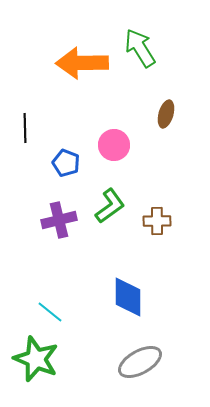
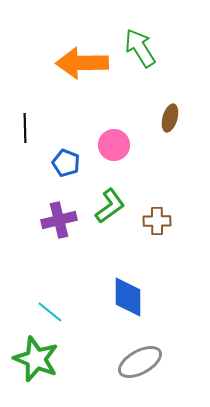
brown ellipse: moved 4 px right, 4 px down
